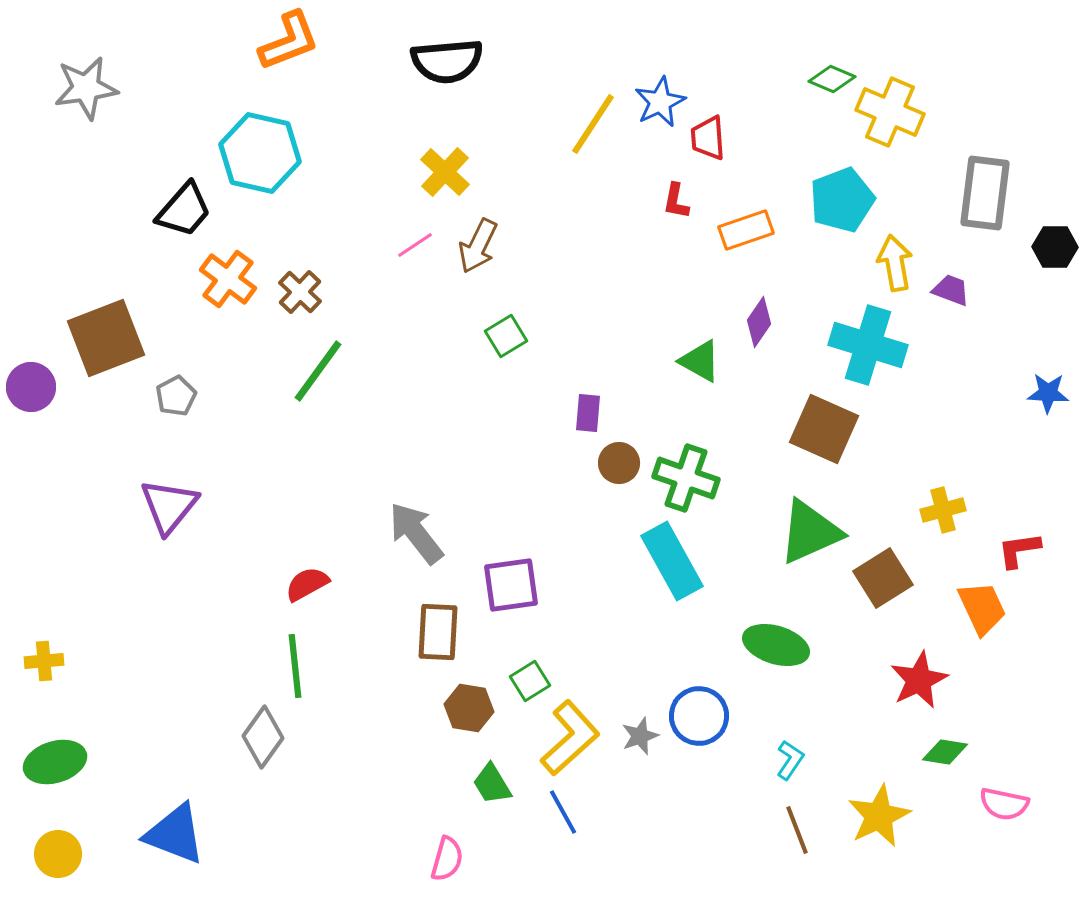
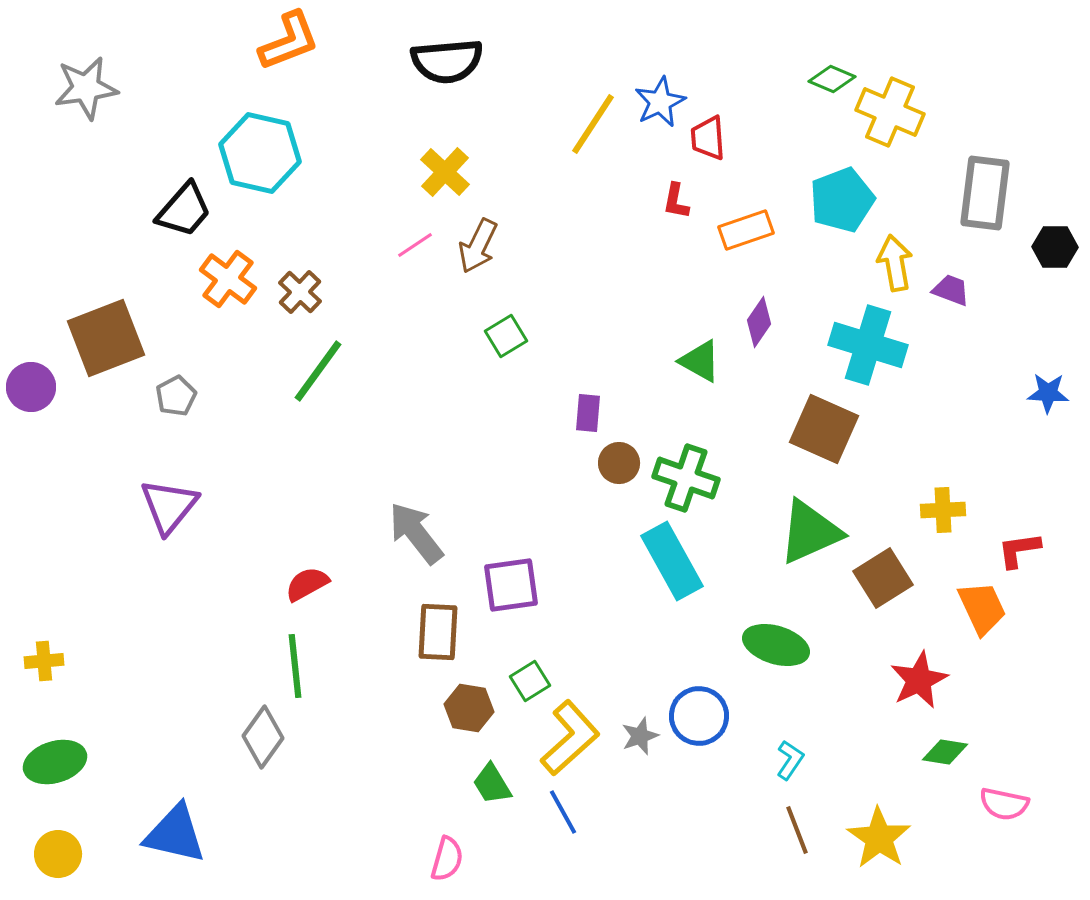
yellow cross at (943, 510): rotated 12 degrees clockwise
yellow star at (879, 816): moved 22 px down; rotated 12 degrees counterclockwise
blue triangle at (175, 834): rotated 8 degrees counterclockwise
